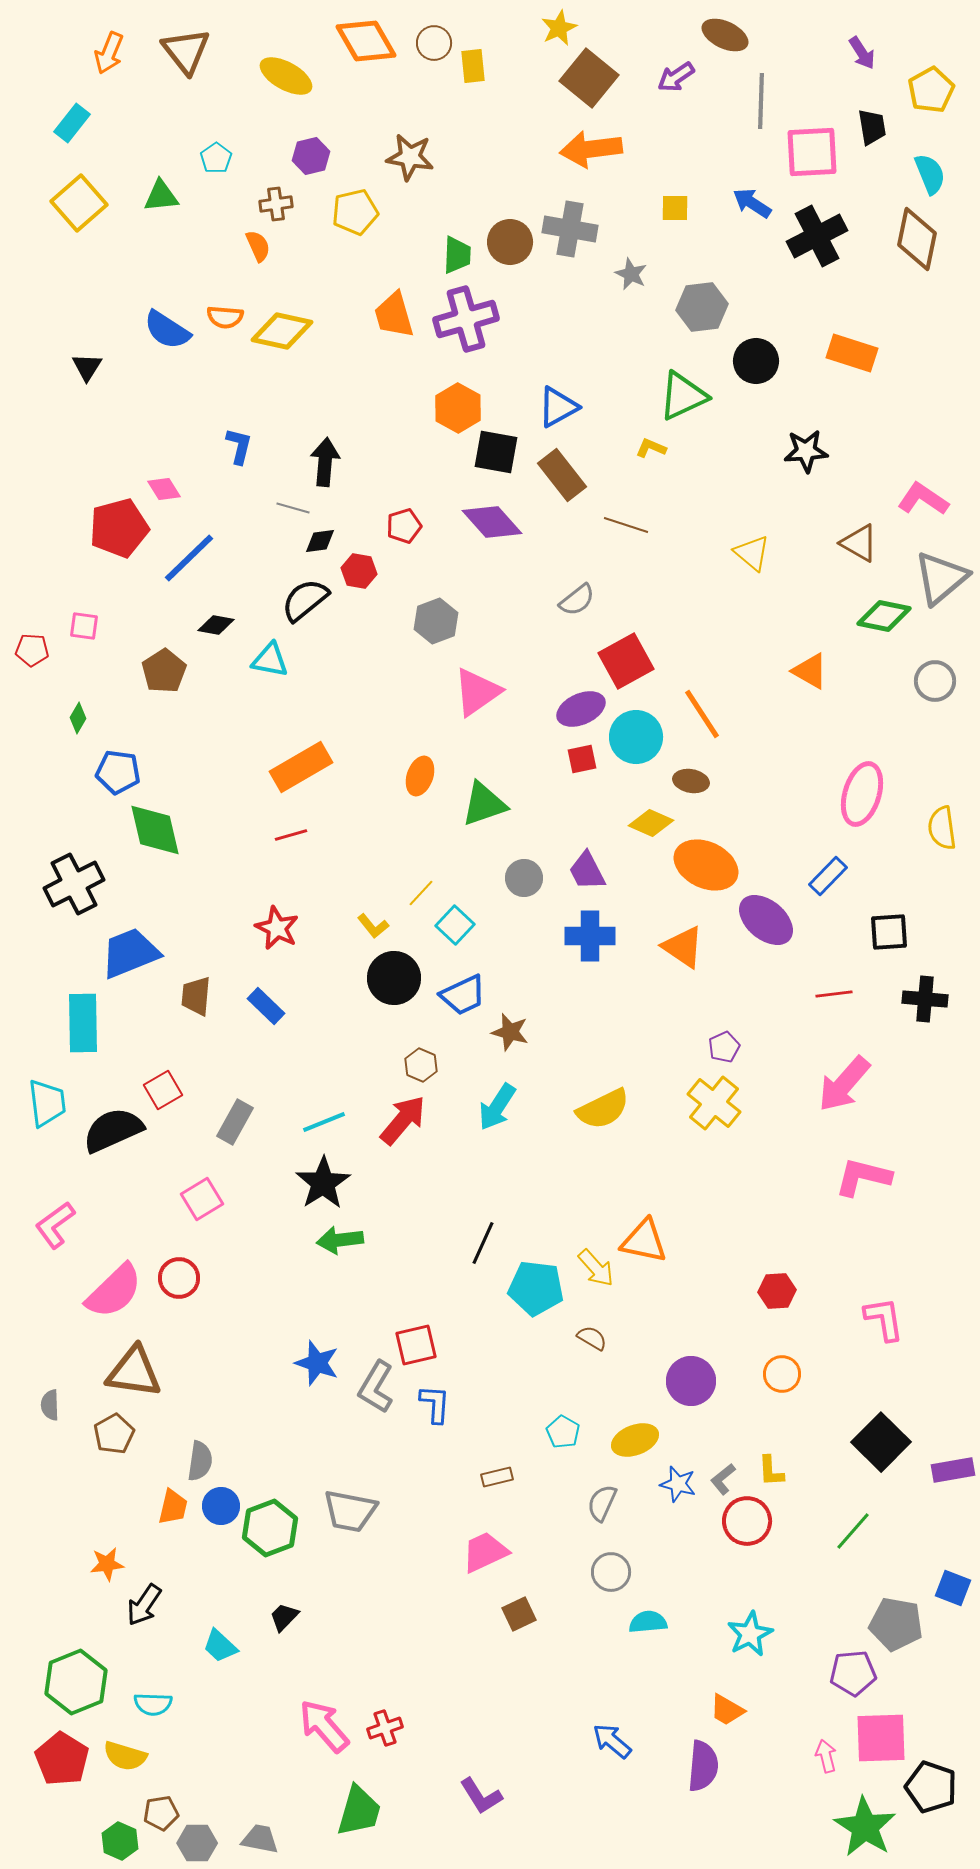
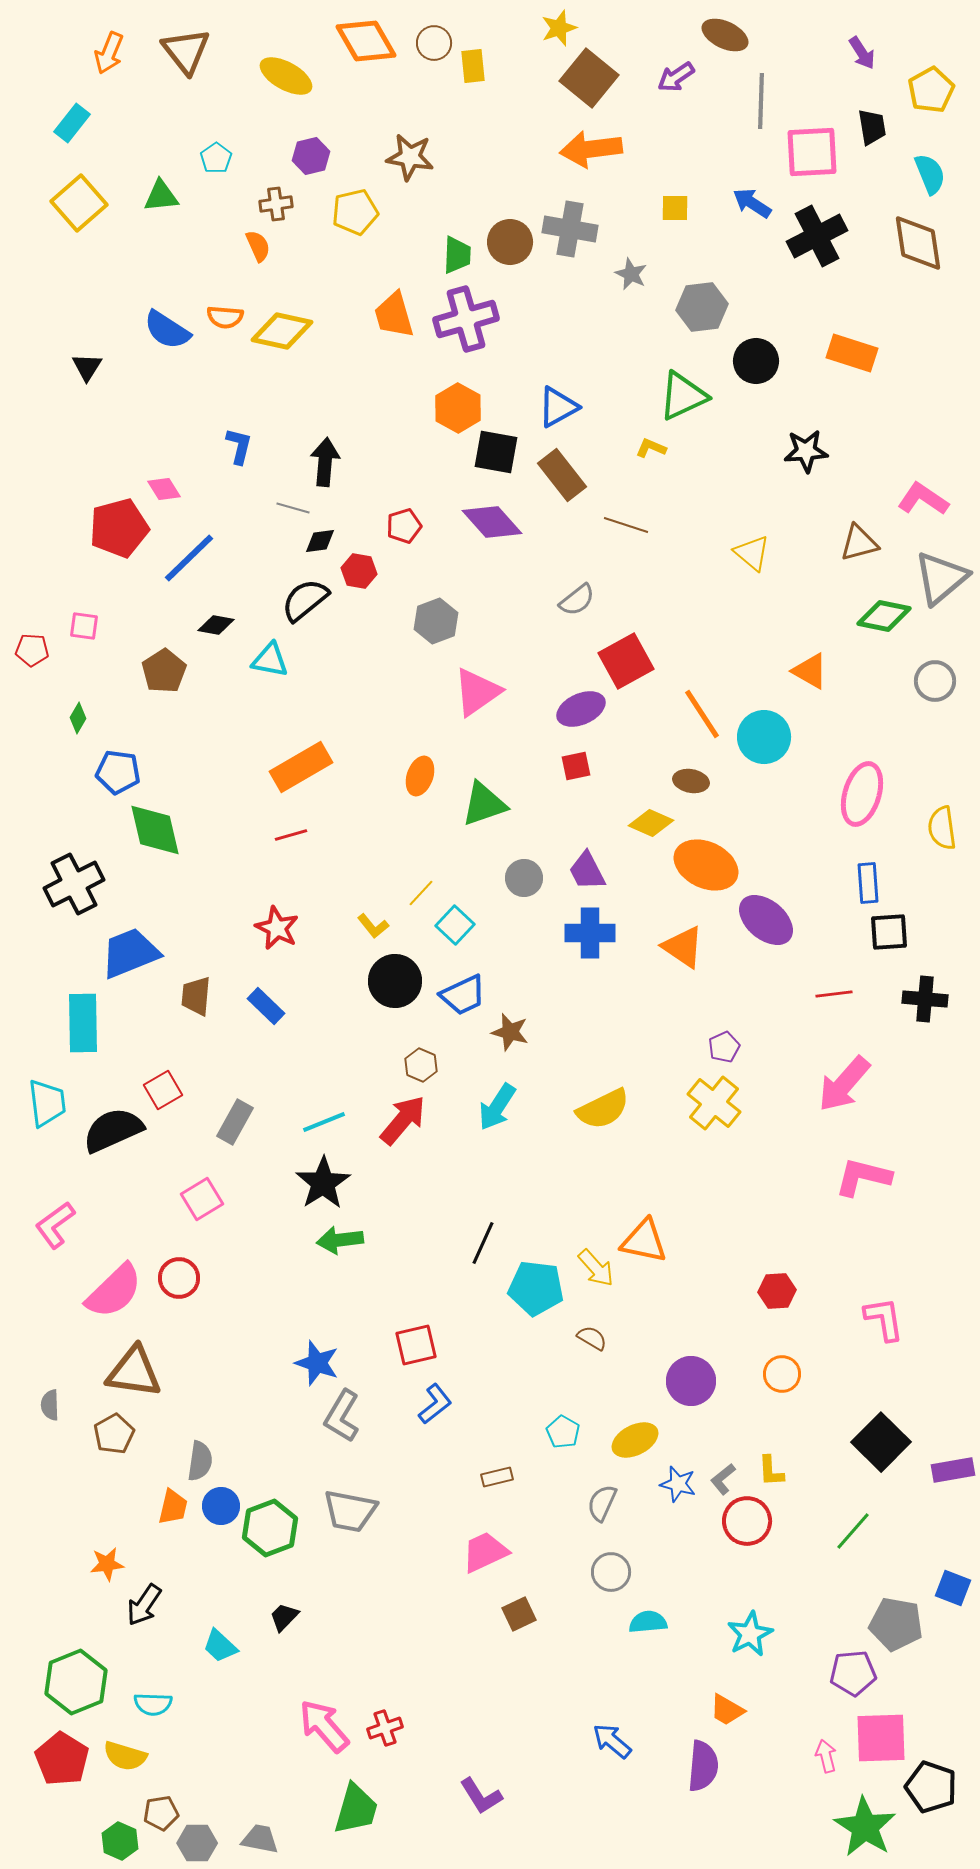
yellow star at (559, 28): rotated 6 degrees clockwise
brown diamond at (917, 239): moved 1 px right, 4 px down; rotated 20 degrees counterclockwise
brown triangle at (859, 543): rotated 45 degrees counterclockwise
cyan circle at (636, 737): moved 128 px right
red square at (582, 759): moved 6 px left, 7 px down
blue rectangle at (828, 876): moved 40 px right, 7 px down; rotated 48 degrees counterclockwise
blue cross at (590, 936): moved 3 px up
black circle at (394, 978): moved 1 px right, 3 px down
gray L-shape at (376, 1387): moved 34 px left, 29 px down
blue L-shape at (435, 1404): rotated 48 degrees clockwise
yellow ellipse at (635, 1440): rotated 6 degrees counterclockwise
green trapezoid at (359, 1811): moved 3 px left, 2 px up
